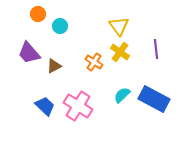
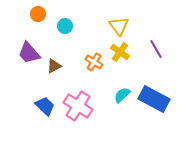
cyan circle: moved 5 px right
purple line: rotated 24 degrees counterclockwise
